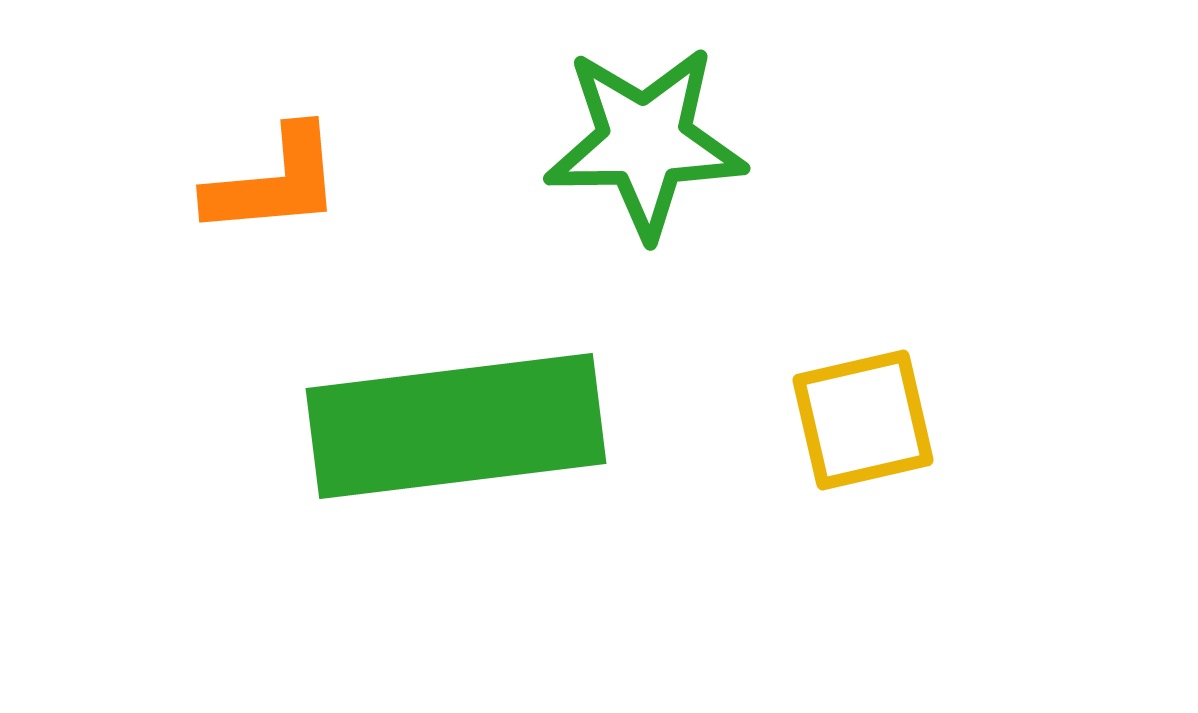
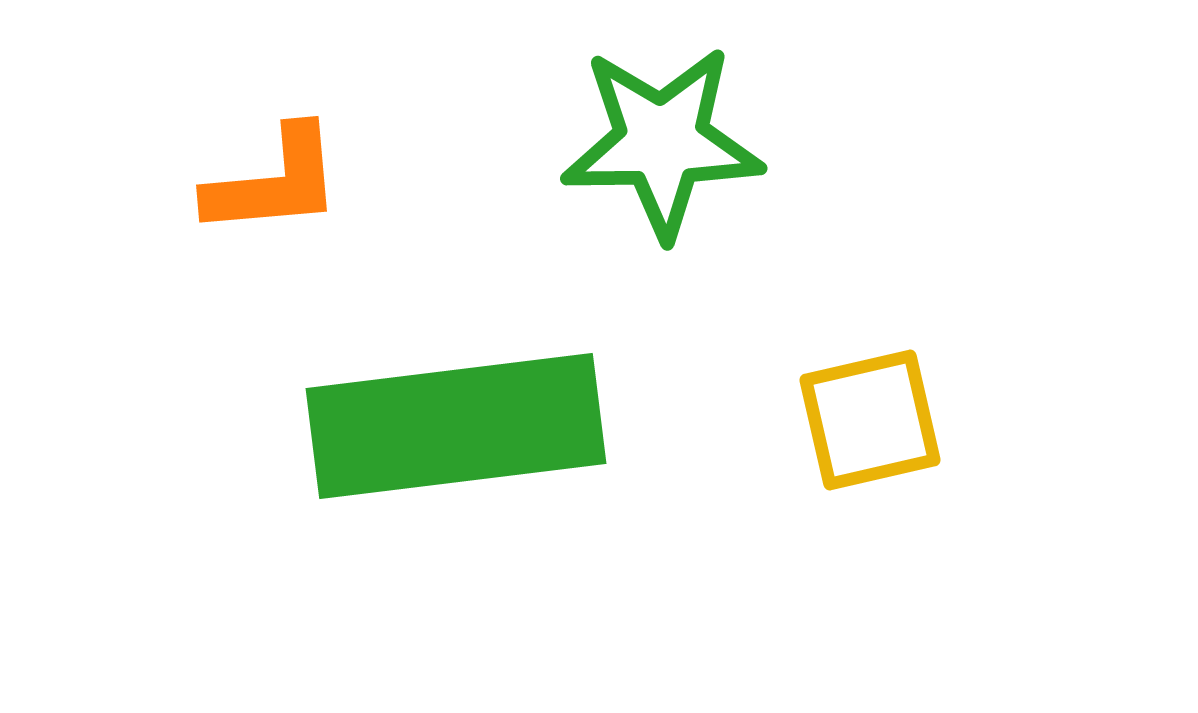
green star: moved 17 px right
yellow square: moved 7 px right
